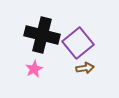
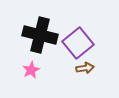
black cross: moved 2 px left
pink star: moved 3 px left, 1 px down
